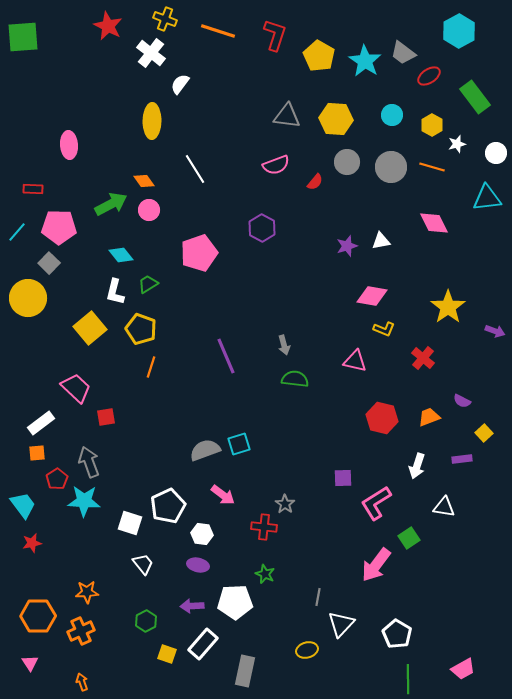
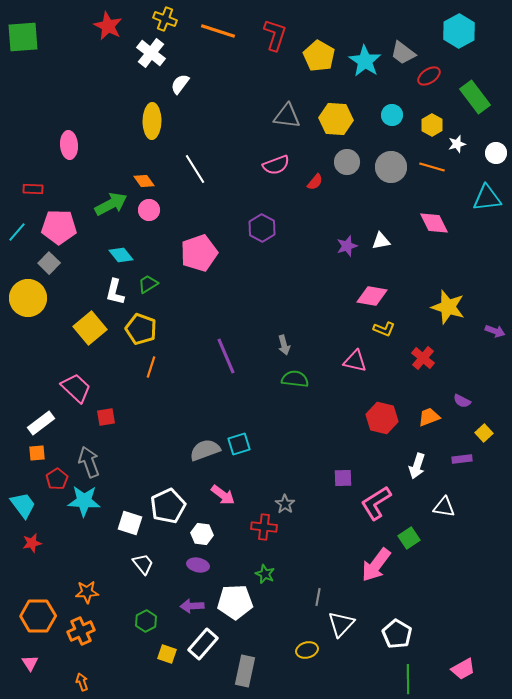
yellow star at (448, 307): rotated 20 degrees counterclockwise
